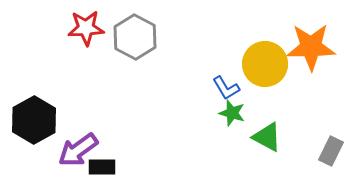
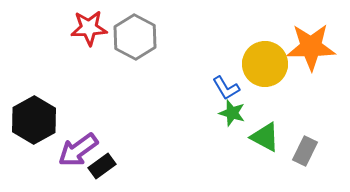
red star: moved 3 px right
green triangle: moved 2 px left
gray rectangle: moved 26 px left
black rectangle: moved 1 px up; rotated 36 degrees counterclockwise
